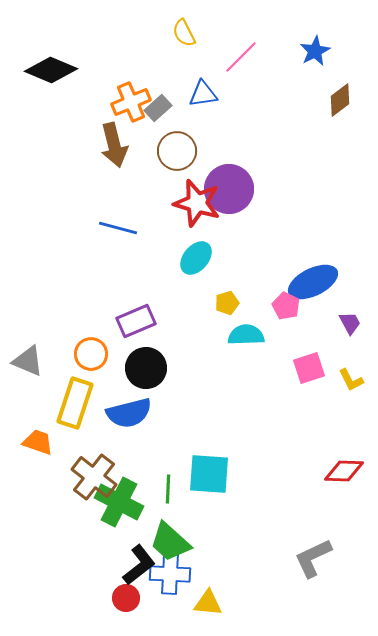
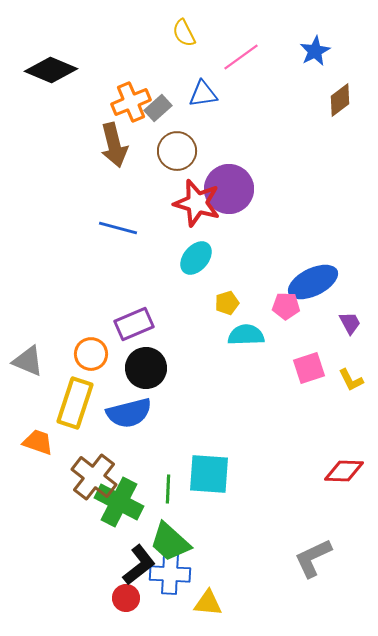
pink line: rotated 9 degrees clockwise
pink pentagon: rotated 24 degrees counterclockwise
purple rectangle: moved 2 px left, 3 px down
